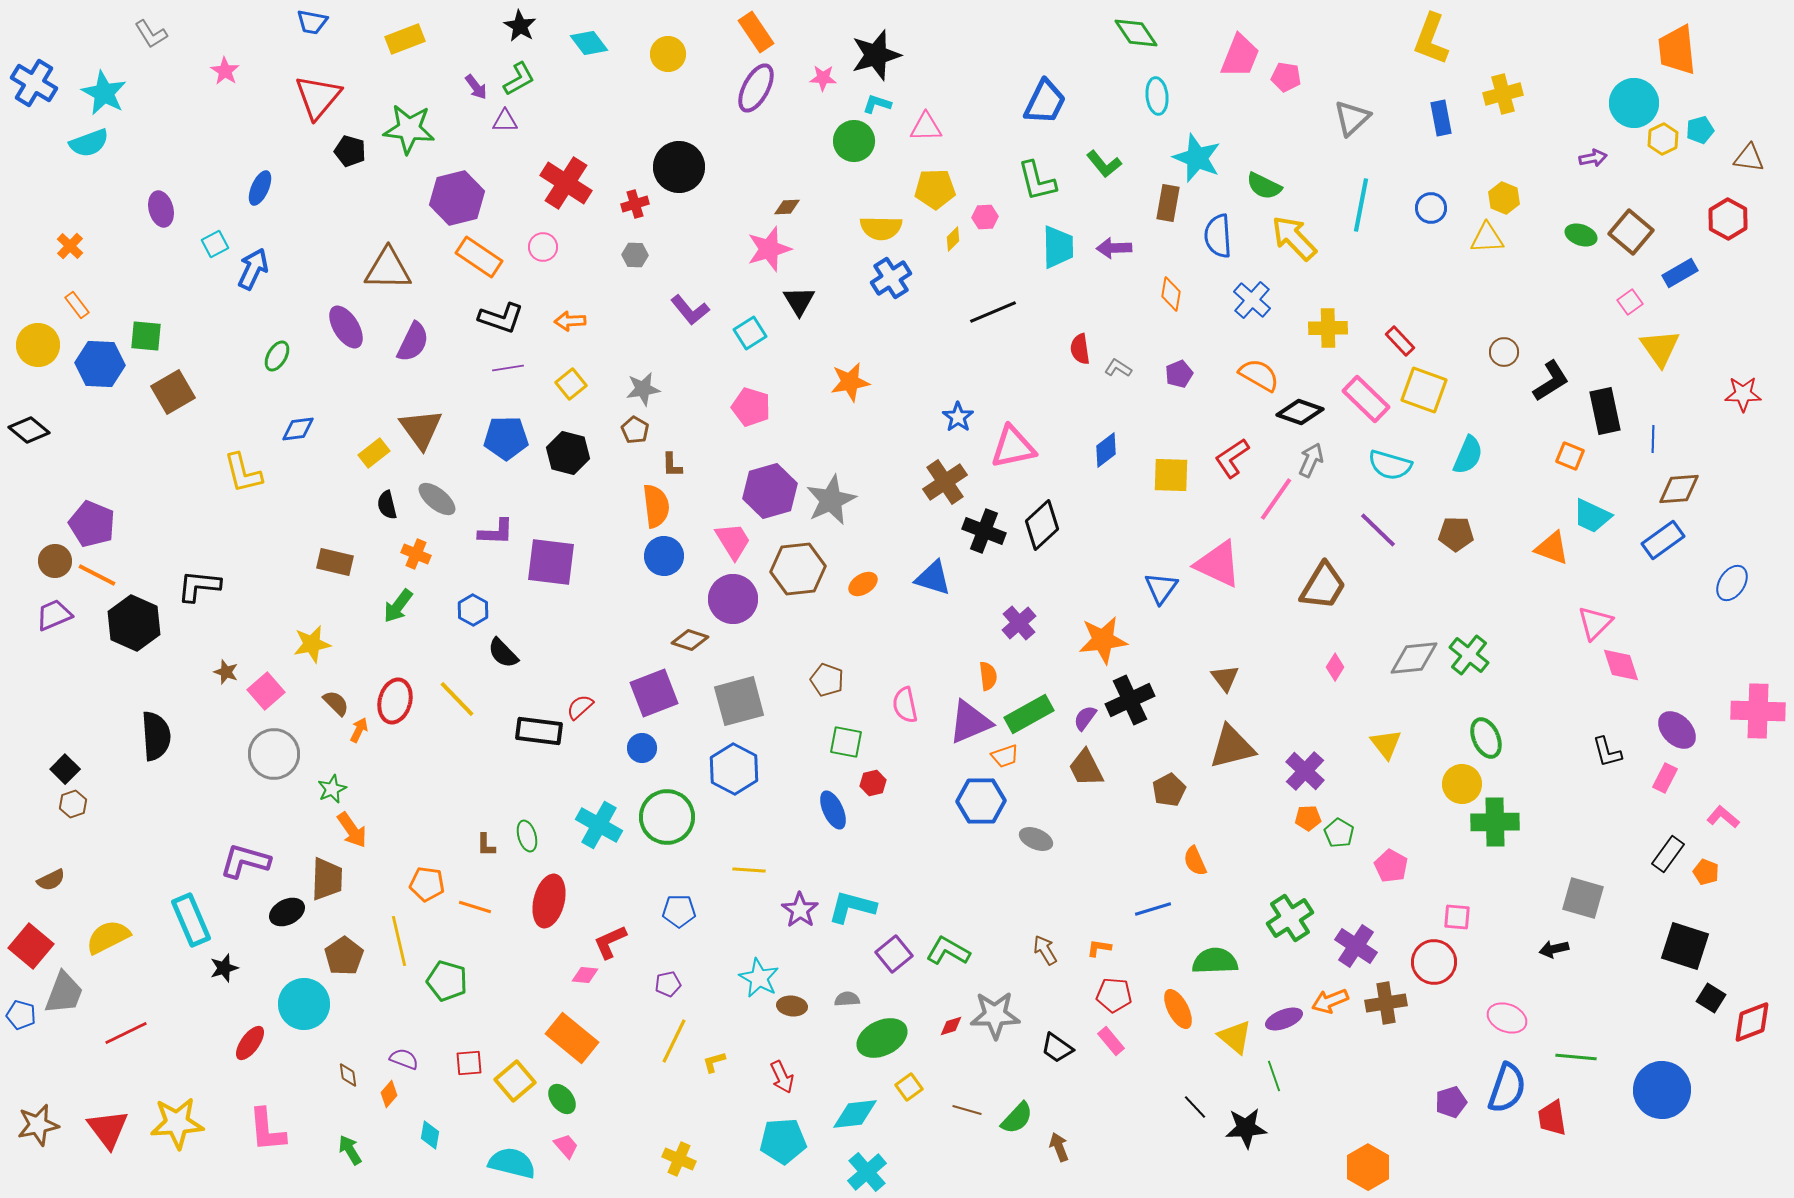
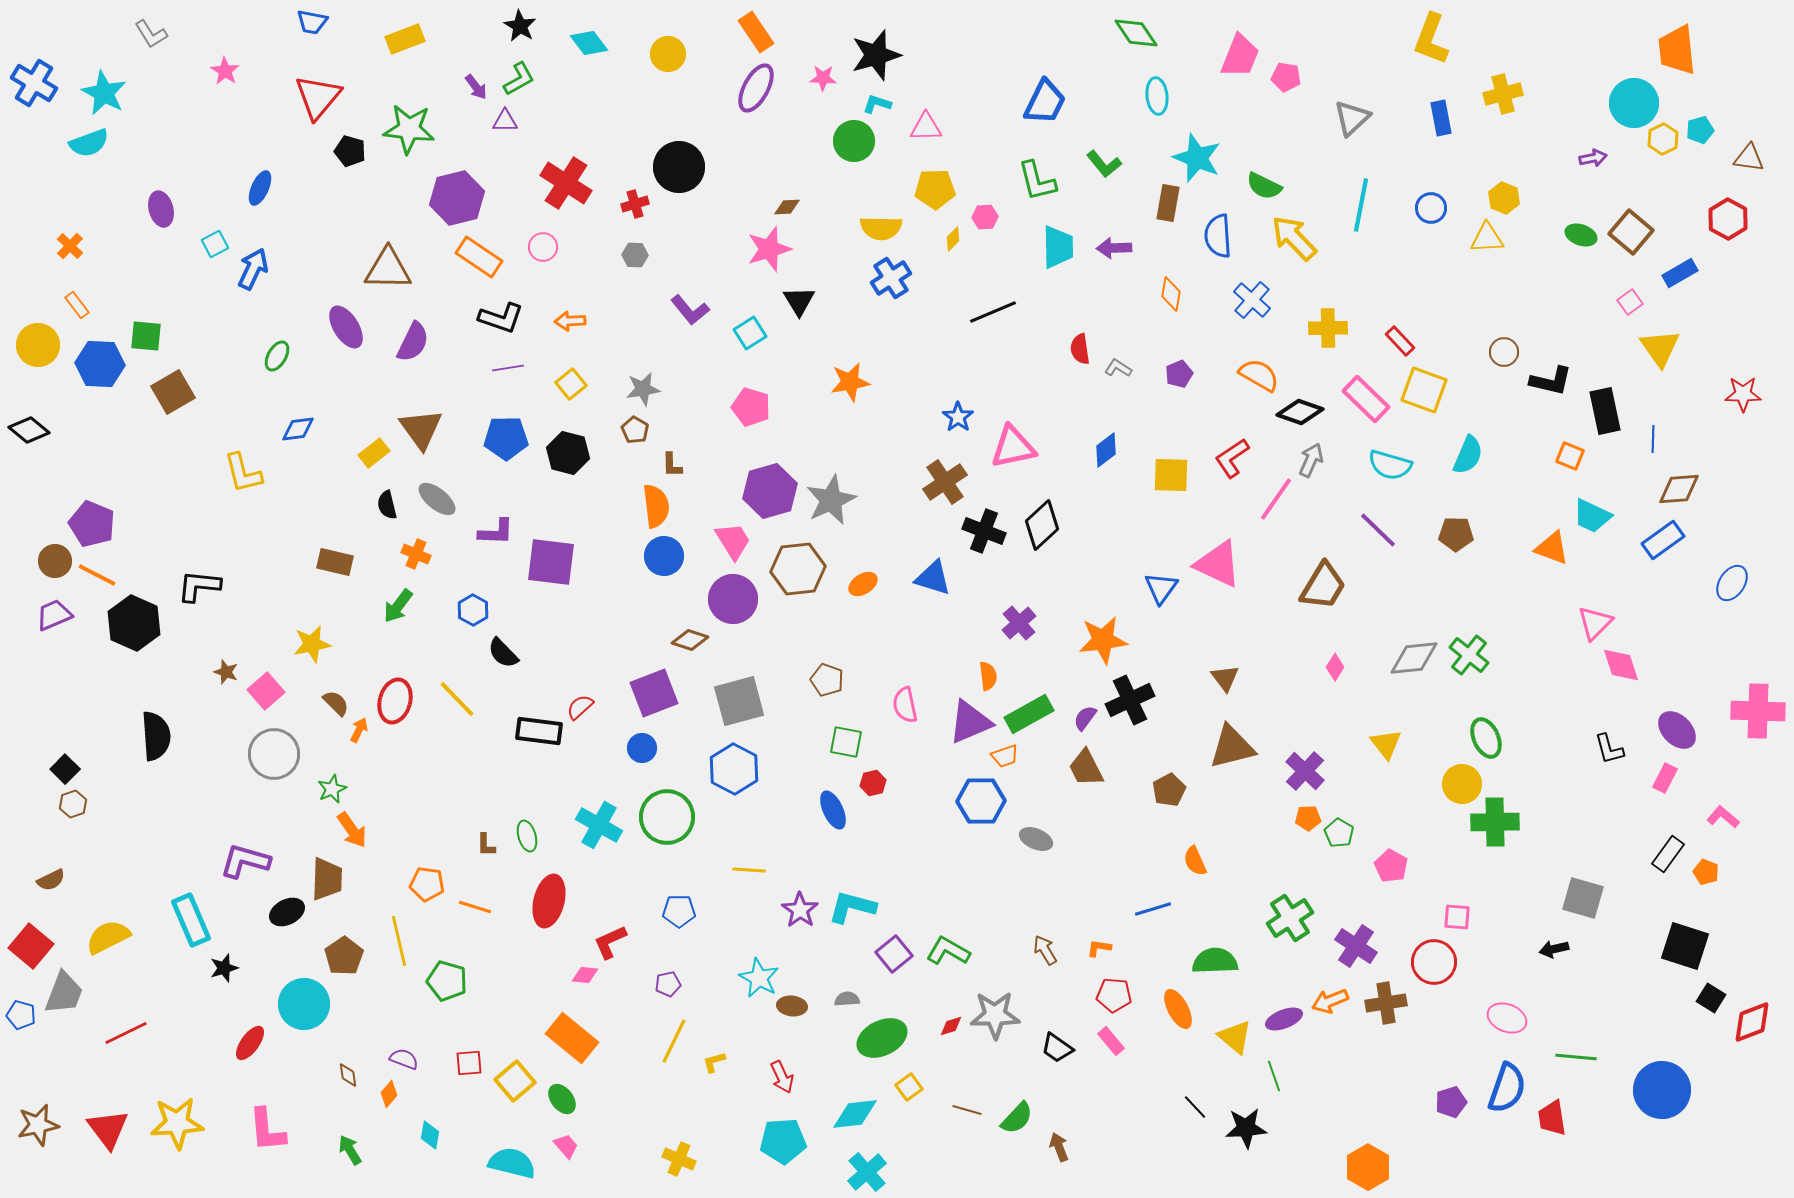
black L-shape at (1551, 381): rotated 45 degrees clockwise
black L-shape at (1607, 752): moved 2 px right, 3 px up
